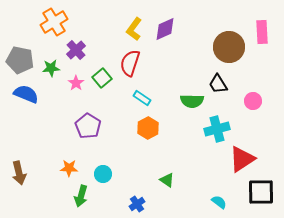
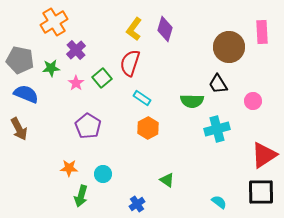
purple diamond: rotated 50 degrees counterclockwise
red triangle: moved 22 px right, 4 px up
brown arrow: moved 44 px up; rotated 15 degrees counterclockwise
